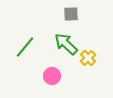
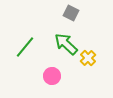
gray square: moved 1 px up; rotated 28 degrees clockwise
